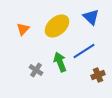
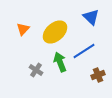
yellow ellipse: moved 2 px left, 6 px down
